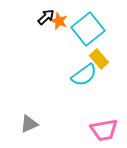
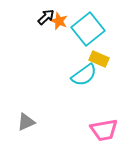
yellow rectangle: rotated 24 degrees counterclockwise
gray triangle: moved 3 px left, 2 px up
